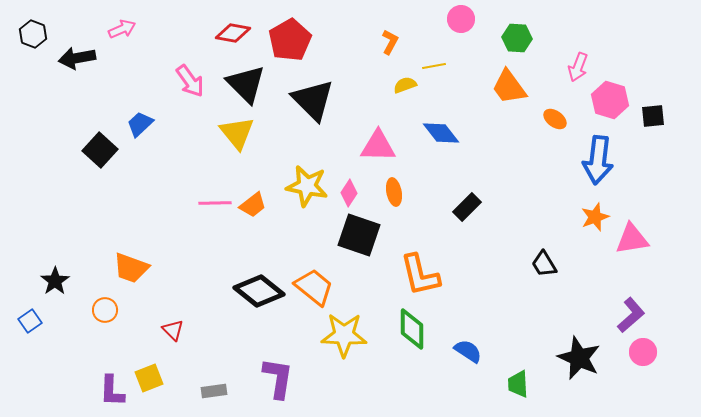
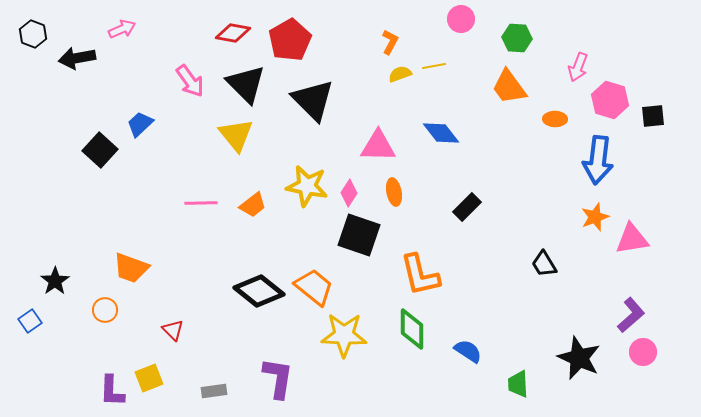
yellow semicircle at (405, 85): moved 5 px left, 11 px up
orange ellipse at (555, 119): rotated 35 degrees counterclockwise
yellow triangle at (237, 133): moved 1 px left, 2 px down
pink line at (215, 203): moved 14 px left
